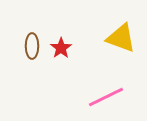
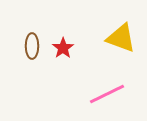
red star: moved 2 px right
pink line: moved 1 px right, 3 px up
